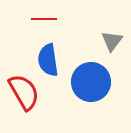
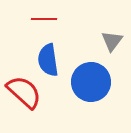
red semicircle: rotated 18 degrees counterclockwise
